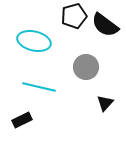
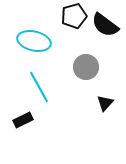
cyan line: rotated 48 degrees clockwise
black rectangle: moved 1 px right
